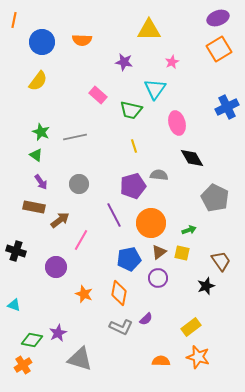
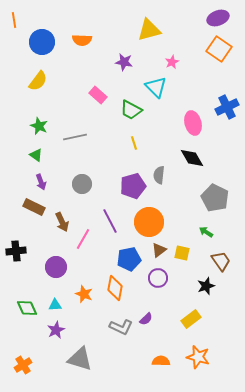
orange line at (14, 20): rotated 21 degrees counterclockwise
yellow triangle at (149, 30): rotated 15 degrees counterclockwise
orange square at (219, 49): rotated 25 degrees counterclockwise
cyan triangle at (155, 89): moved 1 px right, 2 px up; rotated 20 degrees counterclockwise
green trapezoid at (131, 110): rotated 15 degrees clockwise
pink ellipse at (177, 123): moved 16 px right
green star at (41, 132): moved 2 px left, 6 px up
yellow line at (134, 146): moved 3 px up
gray semicircle at (159, 175): rotated 90 degrees counterclockwise
purple arrow at (41, 182): rotated 14 degrees clockwise
gray circle at (79, 184): moved 3 px right
brown rectangle at (34, 207): rotated 15 degrees clockwise
purple line at (114, 215): moved 4 px left, 6 px down
brown arrow at (60, 220): moved 2 px right, 2 px down; rotated 102 degrees clockwise
orange circle at (151, 223): moved 2 px left, 1 px up
green arrow at (189, 230): moved 17 px right, 2 px down; rotated 128 degrees counterclockwise
pink line at (81, 240): moved 2 px right, 1 px up
black cross at (16, 251): rotated 24 degrees counterclockwise
brown triangle at (159, 252): moved 2 px up
orange diamond at (119, 293): moved 4 px left, 5 px up
cyan triangle at (14, 305): moved 41 px right; rotated 24 degrees counterclockwise
yellow rectangle at (191, 327): moved 8 px up
purple star at (58, 333): moved 2 px left, 3 px up
green diamond at (32, 340): moved 5 px left, 32 px up; rotated 55 degrees clockwise
